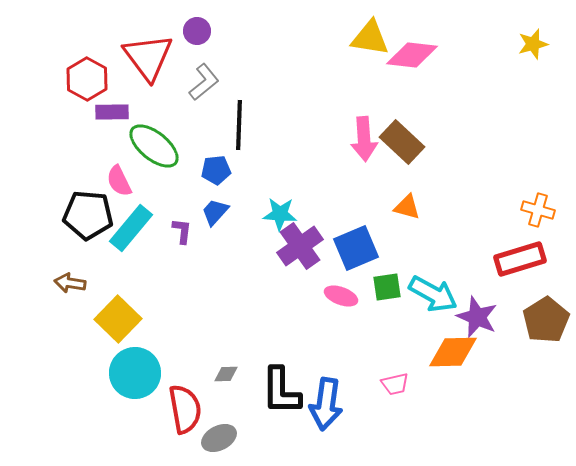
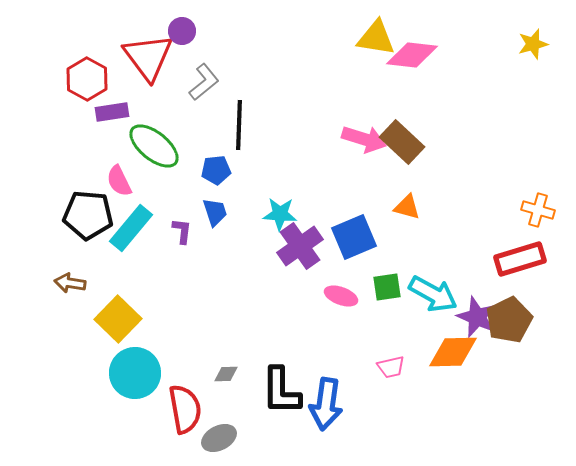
purple circle: moved 15 px left
yellow triangle: moved 6 px right
purple rectangle: rotated 8 degrees counterclockwise
pink arrow: rotated 69 degrees counterclockwise
blue trapezoid: rotated 120 degrees clockwise
blue square: moved 2 px left, 11 px up
brown pentagon: moved 37 px left; rotated 6 degrees clockwise
pink trapezoid: moved 4 px left, 17 px up
